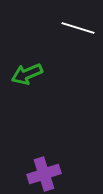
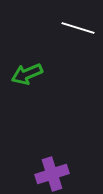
purple cross: moved 8 px right
